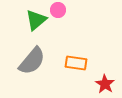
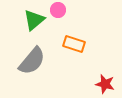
green triangle: moved 2 px left
orange rectangle: moved 2 px left, 19 px up; rotated 10 degrees clockwise
red star: rotated 18 degrees counterclockwise
